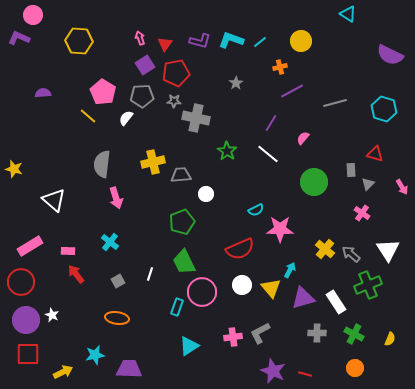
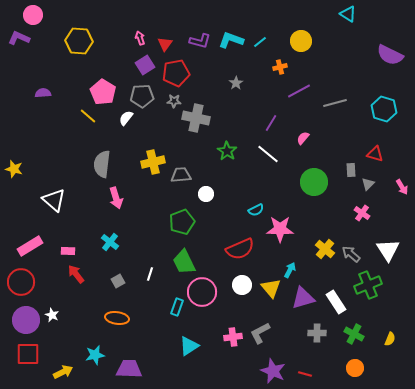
purple line at (292, 91): moved 7 px right
